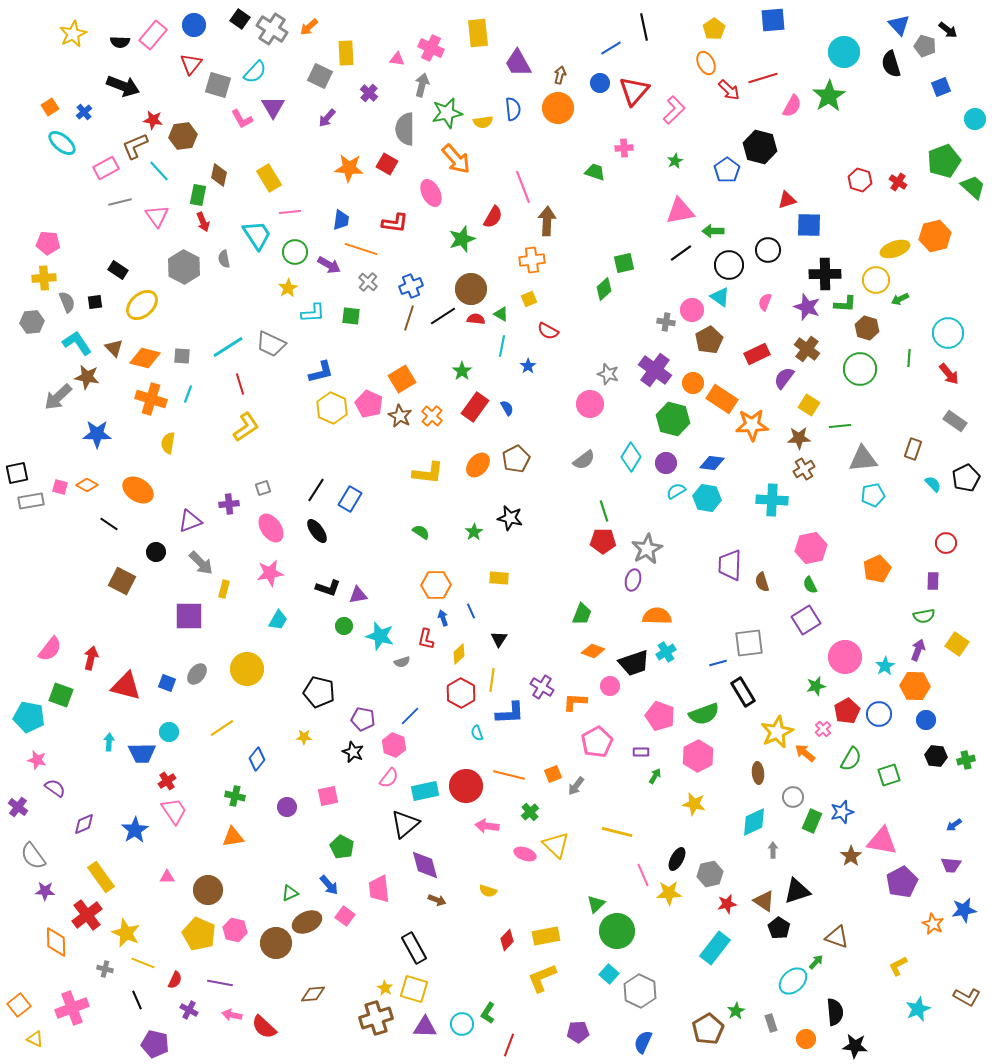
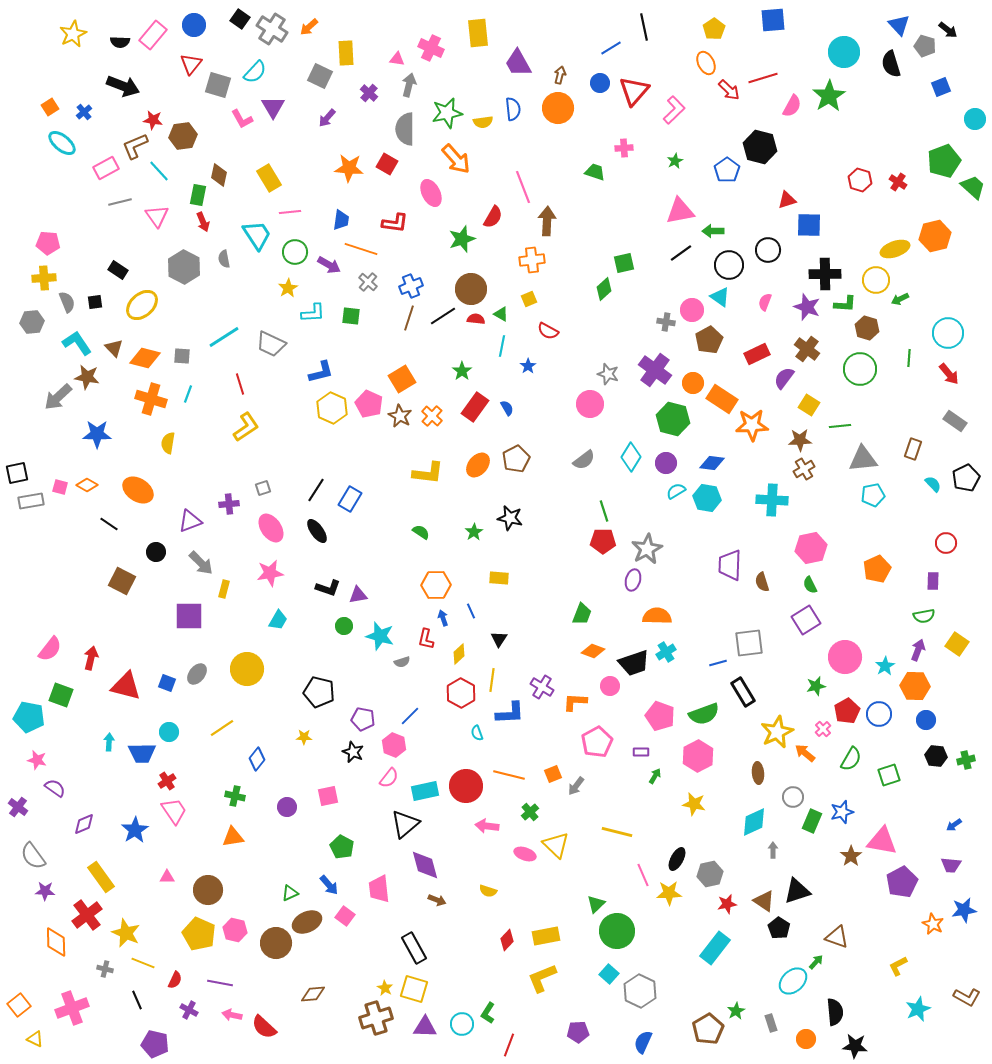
gray arrow at (422, 85): moved 13 px left
cyan line at (228, 347): moved 4 px left, 10 px up
brown star at (799, 438): moved 1 px right, 2 px down
